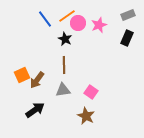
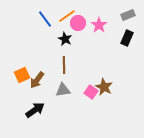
pink star: rotated 14 degrees counterclockwise
brown star: moved 18 px right, 29 px up
